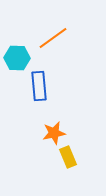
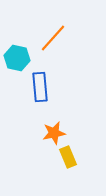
orange line: rotated 12 degrees counterclockwise
cyan hexagon: rotated 10 degrees clockwise
blue rectangle: moved 1 px right, 1 px down
